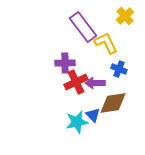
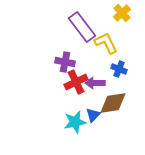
yellow cross: moved 3 px left, 3 px up
purple rectangle: moved 1 px left
purple cross: moved 1 px up; rotated 12 degrees clockwise
blue triangle: rotated 28 degrees clockwise
cyan star: moved 2 px left
